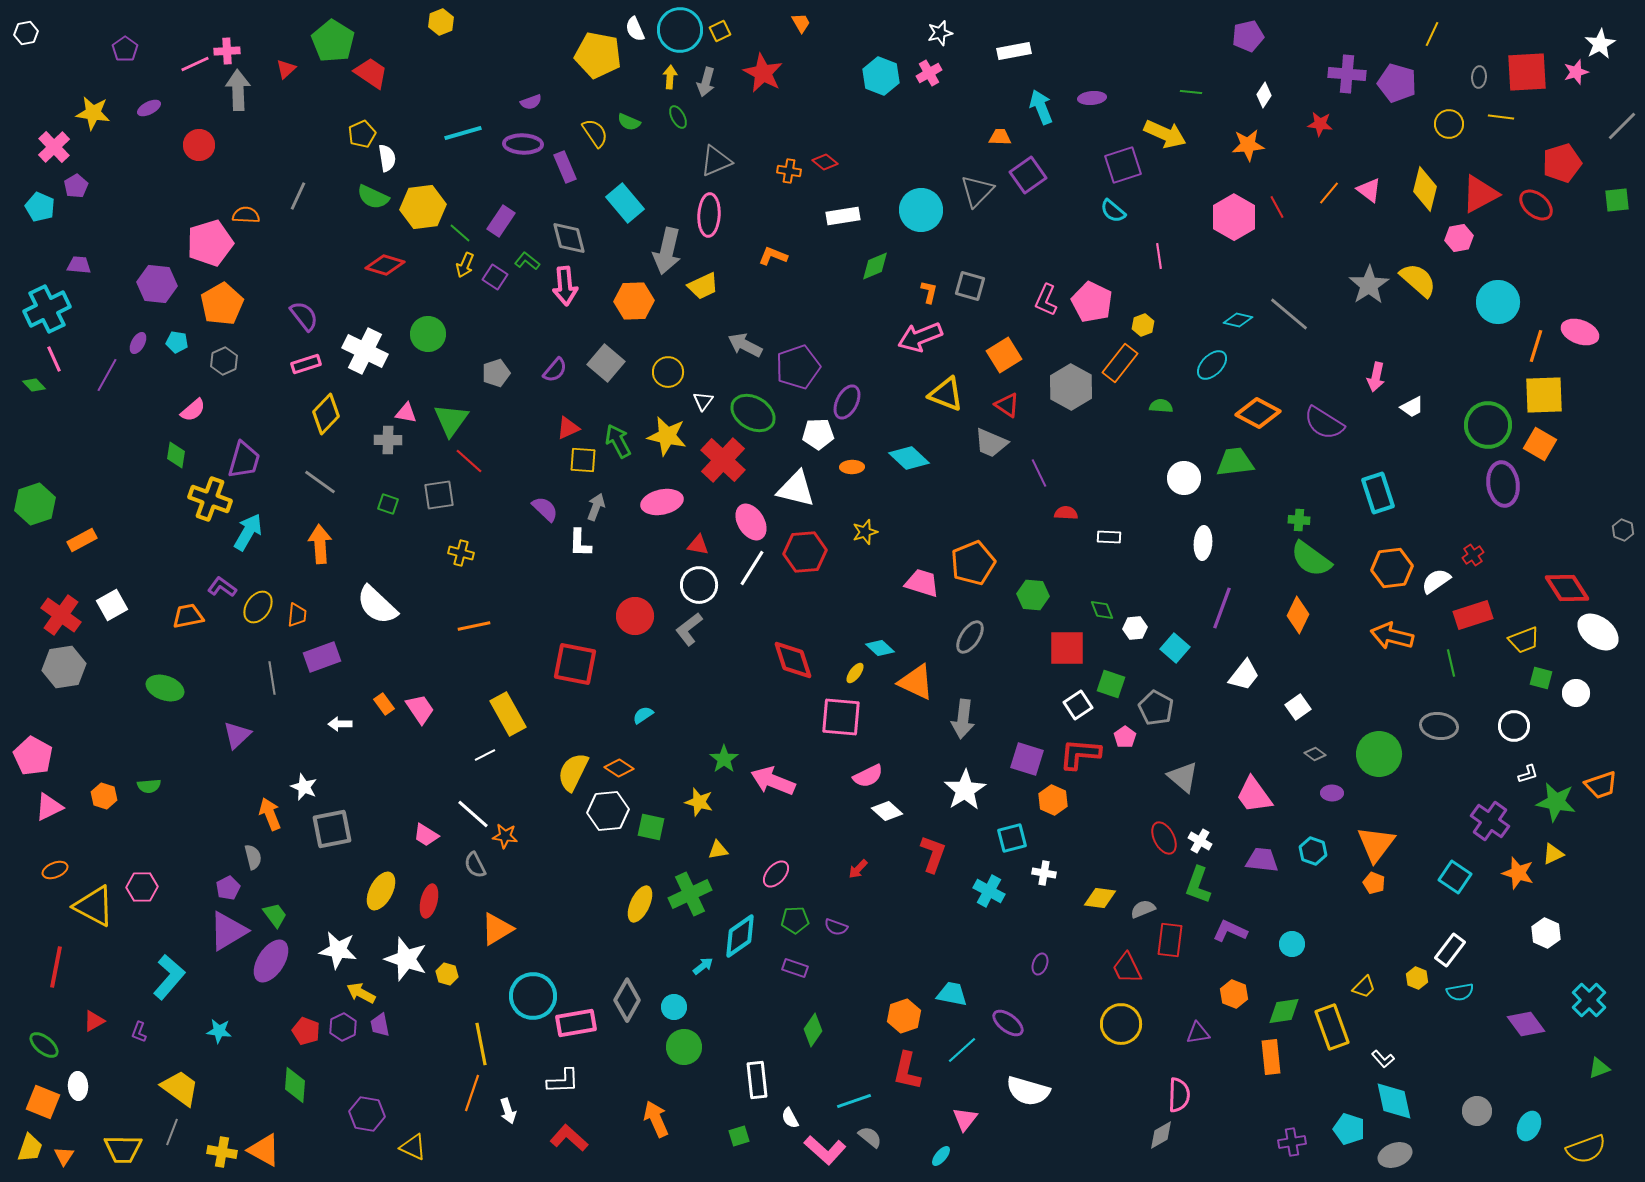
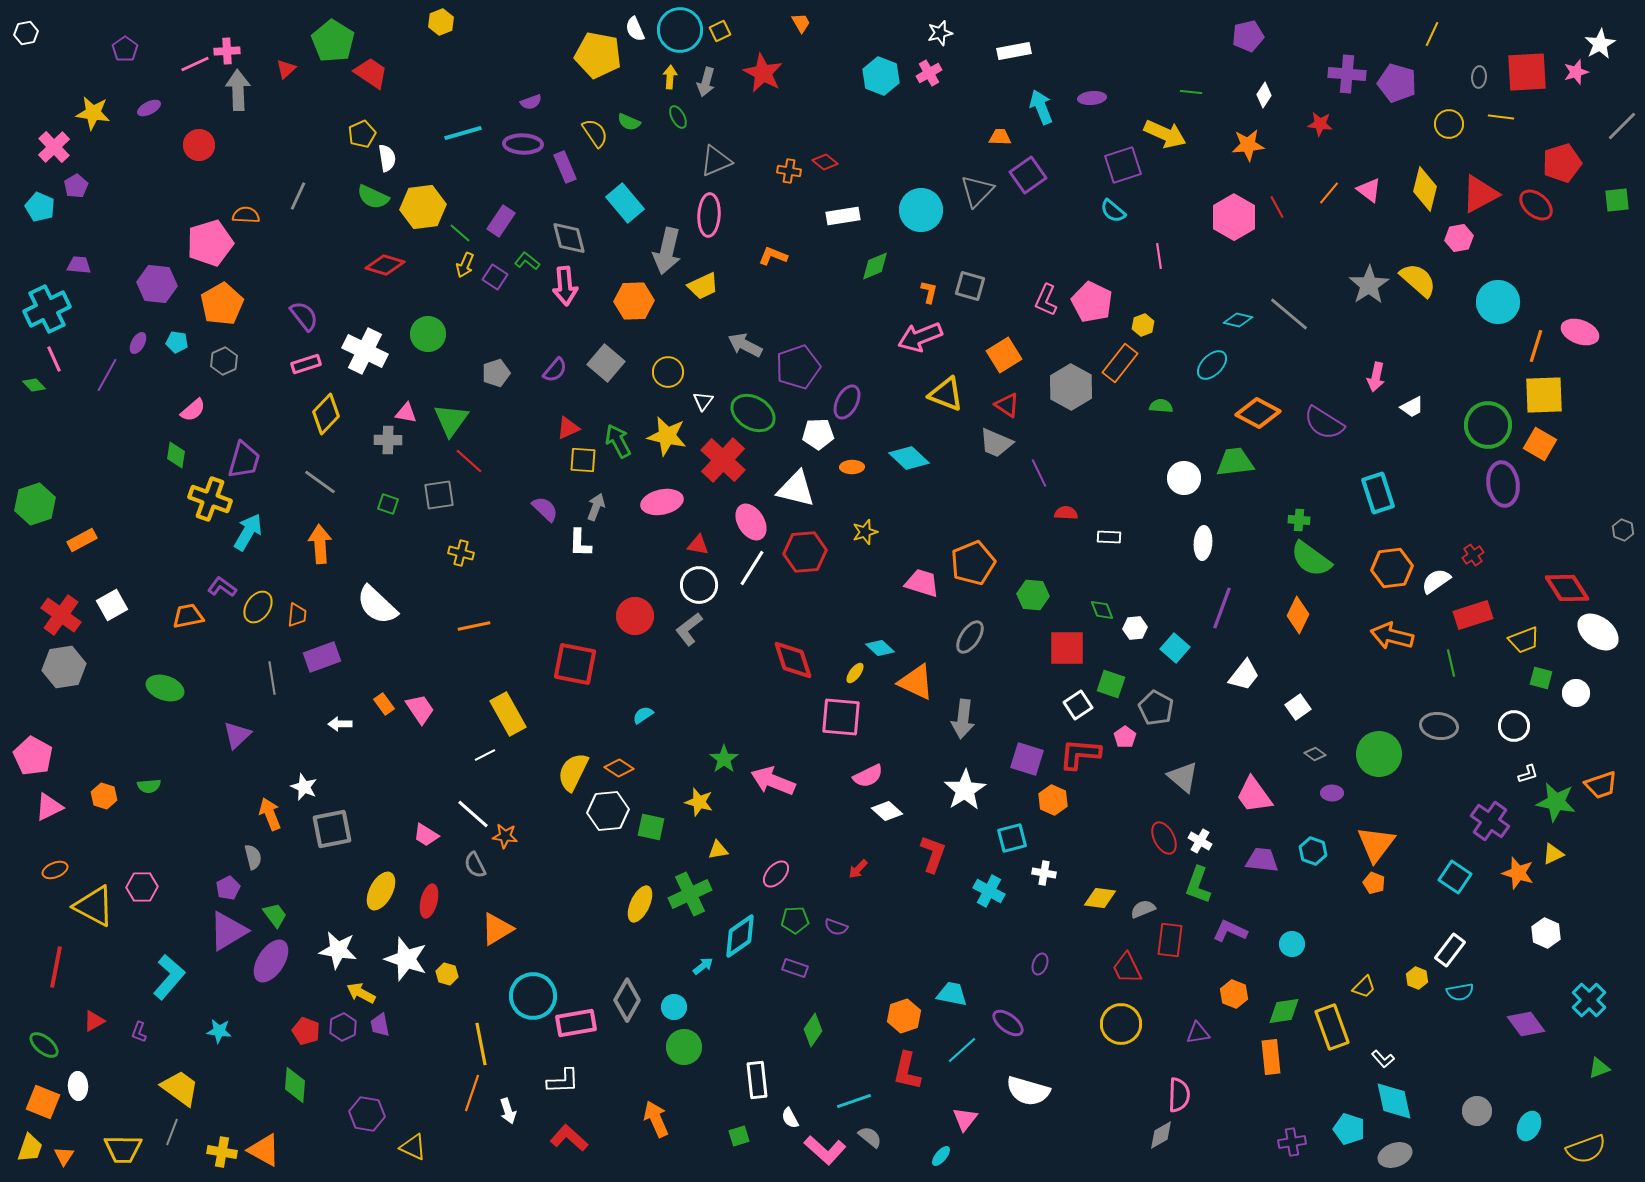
gray trapezoid at (991, 443): moved 5 px right
